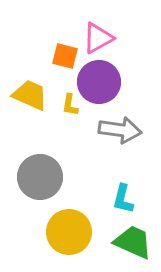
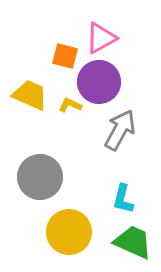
pink triangle: moved 3 px right
yellow L-shape: rotated 105 degrees clockwise
gray arrow: rotated 69 degrees counterclockwise
